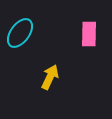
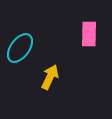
cyan ellipse: moved 15 px down
